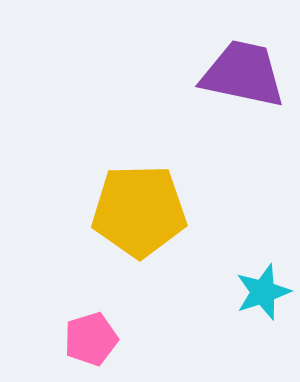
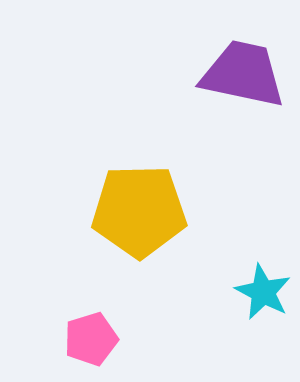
cyan star: rotated 26 degrees counterclockwise
